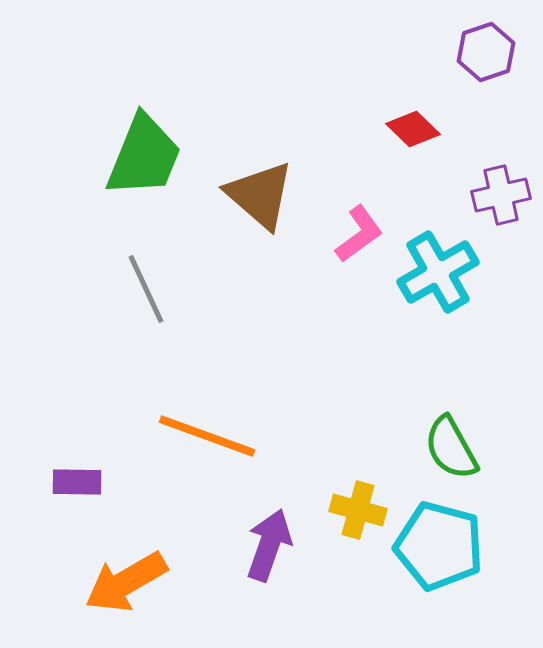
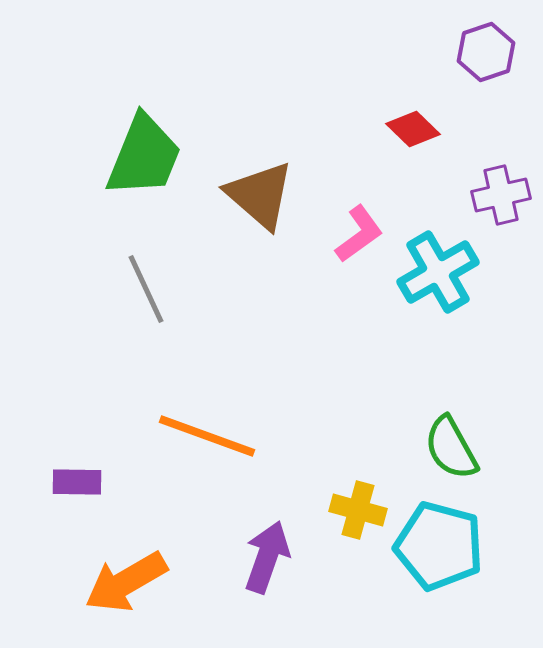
purple arrow: moved 2 px left, 12 px down
